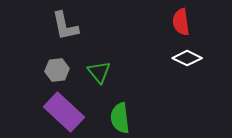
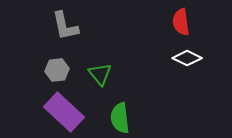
green triangle: moved 1 px right, 2 px down
